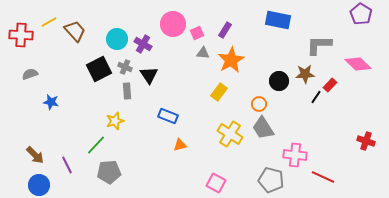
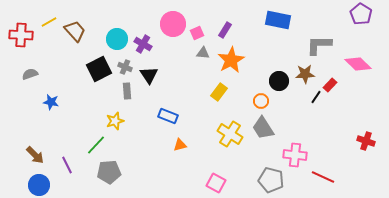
orange circle at (259, 104): moved 2 px right, 3 px up
